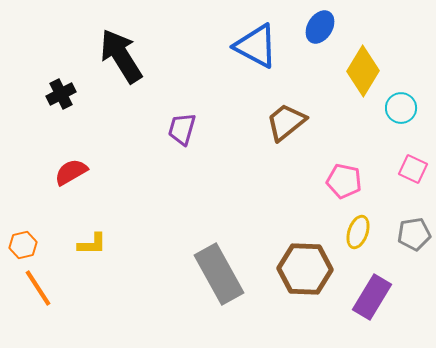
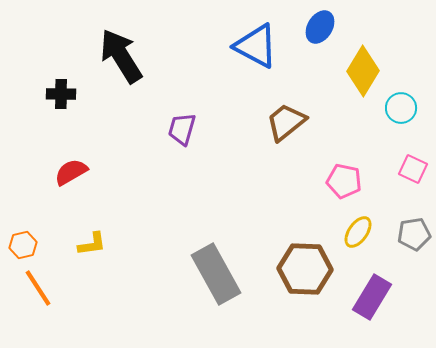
black cross: rotated 28 degrees clockwise
yellow ellipse: rotated 16 degrees clockwise
yellow L-shape: rotated 8 degrees counterclockwise
gray rectangle: moved 3 px left
